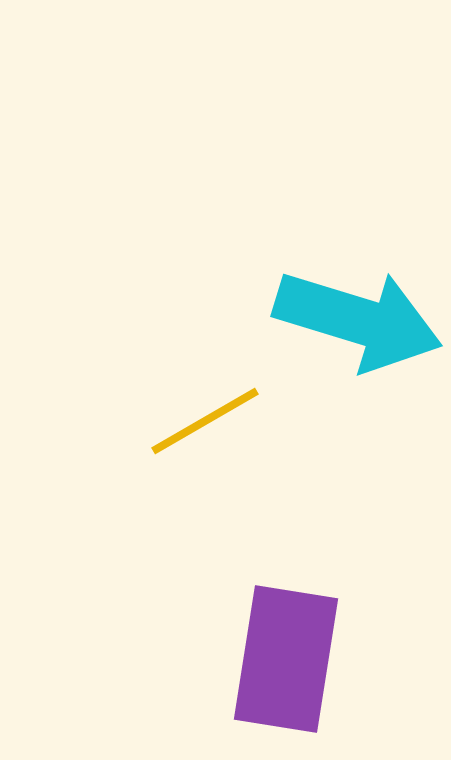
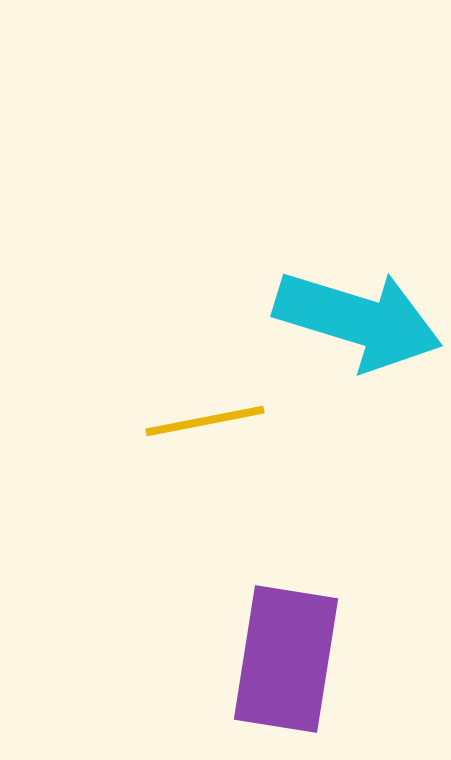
yellow line: rotated 19 degrees clockwise
